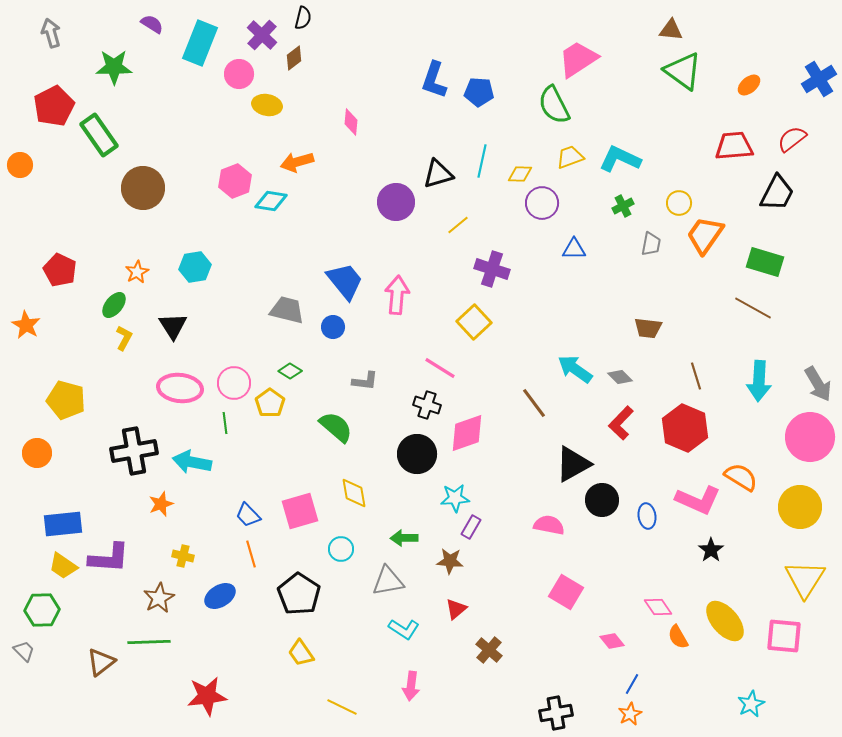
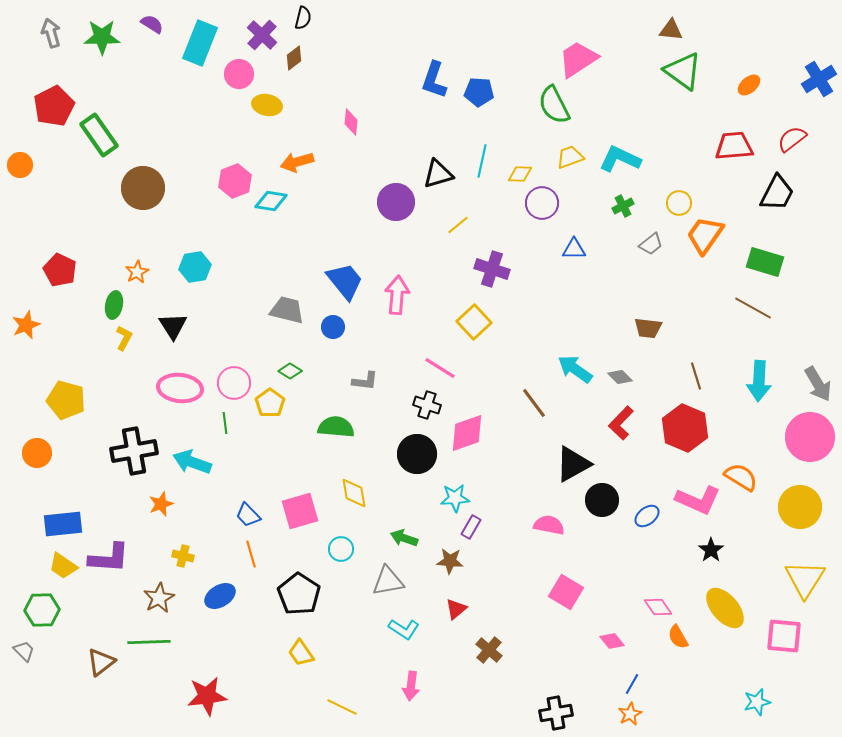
green star at (114, 67): moved 12 px left, 30 px up
gray trapezoid at (651, 244): rotated 40 degrees clockwise
green ellipse at (114, 305): rotated 28 degrees counterclockwise
orange star at (26, 325): rotated 20 degrees clockwise
green semicircle at (336, 427): rotated 36 degrees counterclockwise
cyan arrow at (192, 462): rotated 9 degrees clockwise
blue ellipse at (647, 516): rotated 60 degrees clockwise
green arrow at (404, 538): rotated 20 degrees clockwise
yellow ellipse at (725, 621): moved 13 px up
cyan star at (751, 704): moved 6 px right, 2 px up; rotated 12 degrees clockwise
